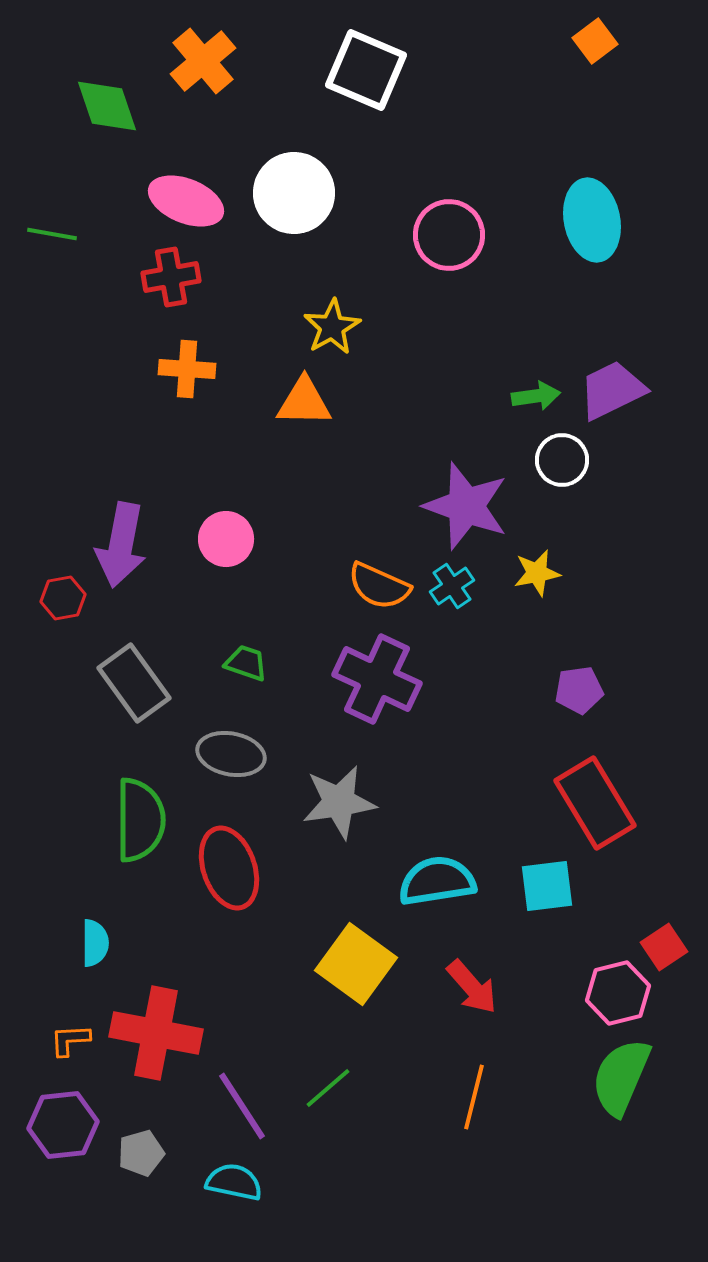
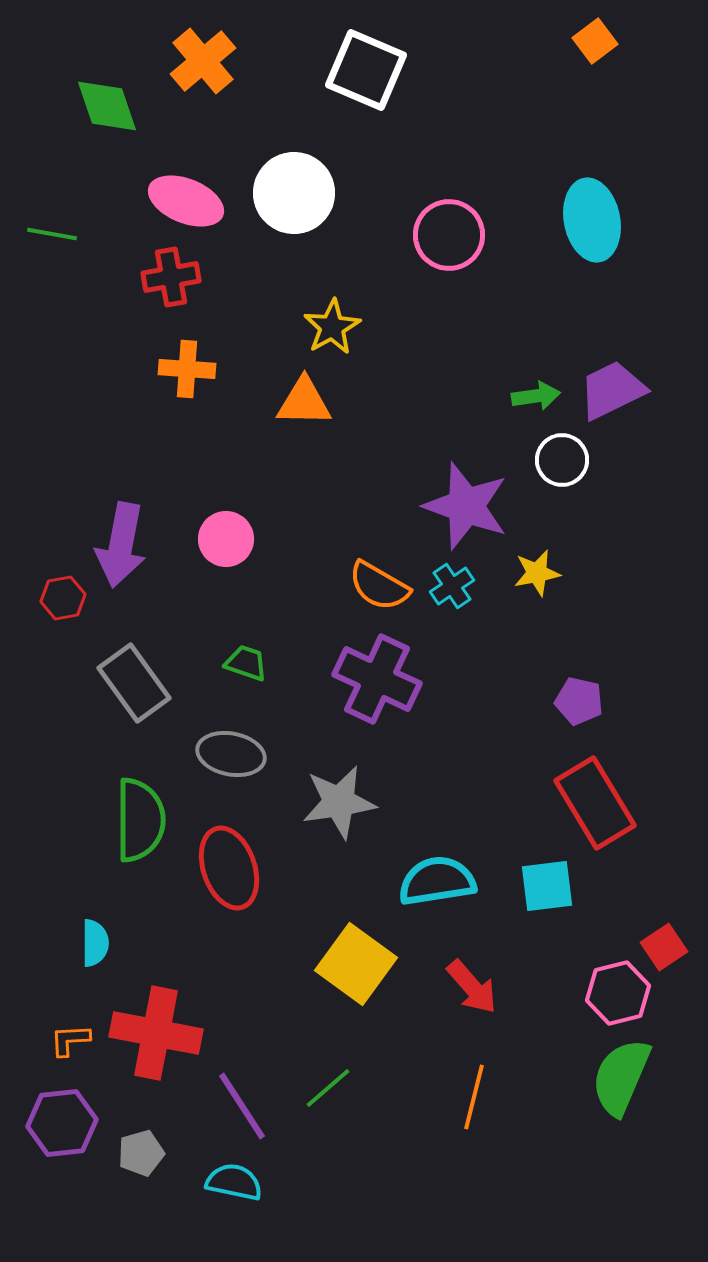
orange semicircle at (379, 586): rotated 6 degrees clockwise
purple pentagon at (579, 690): moved 11 px down; rotated 21 degrees clockwise
purple hexagon at (63, 1125): moved 1 px left, 2 px up
